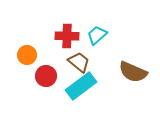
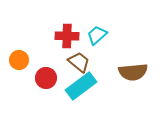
orange circle: moved 8 px left, 5 px down
brown semicircle: rotated 28 degrees counterclockwise
red circle: moved 2 px down
